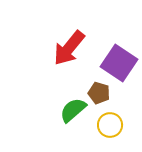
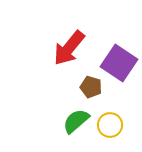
brown pentagon: moved 8 px left, 6 px up
green semicircle: moved 3 px right, 11 px down
